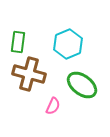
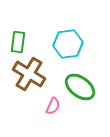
cyan hexagon: rotated 16 degrees clockwise
brown cross: rotated 16 degrees clockwise
green ellipse: moved 2 px left, 2 px down
